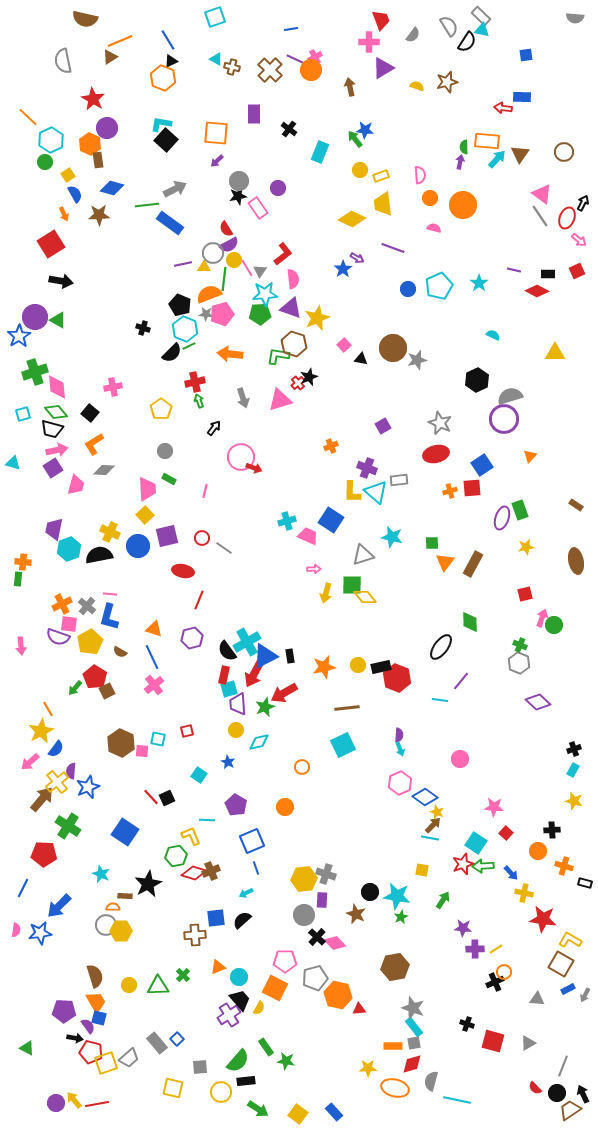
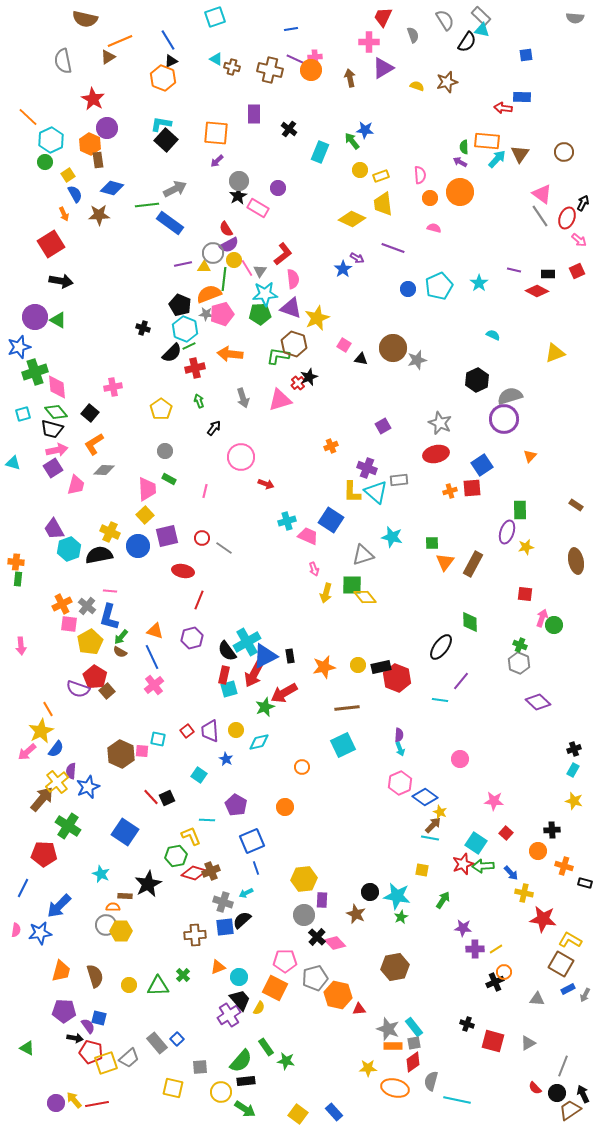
red trapezoid at (381, 20): moved 2 px right, 3 px up; rotated 135 degrees counterclockwise
gray semicircle at (449, 26): moved 4 px left, 6 px up
gray semicircle at (413, 35): rotated 56 degrees counterclockwise
brown triangle at (110, 57): moved 2 px left
pink cross at (315, 57): rotated 24 degrees clockwise
brown cross at (270, 70): rotated 30 degrees counterclockwise
brown arrow at (350, 87): moved 9 px up
green arrow at (355, 139): moved 3 px left, 2 px down
purple arrow at (460, 162): rotated 72 degrees counterclockwise
black star at (238, 196): rotated 18 degrees counterclockwise
orange circle at (463, 205): moved 3 px left, 13 px up
pink rectangle at (258, 208): rotated 25 degrees counterclockwise
blue star at (19, 336): moved 11 px down; rotated 15 degrees clockwise
pink square at (344, 345): rotated 16 degrees counterclockwise
yellow triangle at (555, 353): rotated 20 degrees counterclockwise
red cross at (195, 382): moved 14 px up
red arrow at (254, 468): moved 12 px right, 16 px down
green rectangle at (520, 510): rotated 18 degrees clockwise
purple ellipse at (502, 518): moved 5 px right, 14 px down
purple trapezoid at (54, 529): rotated 40 degrees counterclockwise
orange cross at (23, 562): moved 7 px left
pink arrow at (314, 569): rotated 72 degrees clockwise
pink line at (110, 594): moved 3 px up
red square at (525, 594): rotated 21 degrees clockwise
orange triangle at (154, 629): moved 1 px right, 2 px down
purple semicircle at (58, 637): moved 20 px right, 52 px down
green arrow at (75, 688): moved 46 px right, 51 px up
brown square at (107, 691): rotated 14 degrees counterclockwise
purple trapezoid at (238, 704): moved 28 px left, 27 px down
red square at (187, 731): rotated 24 degrees counterclockwise
brown hexagon at (121, 743): moved 11 px down
pink arrow at (30, 762): moved 3 px left, 10 px up
blue star at (228, 762): moved 2 px left, 3 px up
pink star at (494, 807): moved 6 px up
yellow star at (437, 812): moved 3 px right
gray cross at (326, 874): moved 103 px left, 28 px down
blue square at (216, 918): moved 9 px right, 9 px down
orange trapezoid at (96, 1002): moved 35 px left, 31 px up; rotated 45 degrees clockwise
gray star at (413, 1008): moved 25 px left, 21 px down
green semicircle at (238, 1061): moved 3 px right
red diamond at (412, 1064): moved 1 px right, 2 px up; rotated 20 degrees counterclockwise
green arrow at (258, 1109): moved 13 px left
